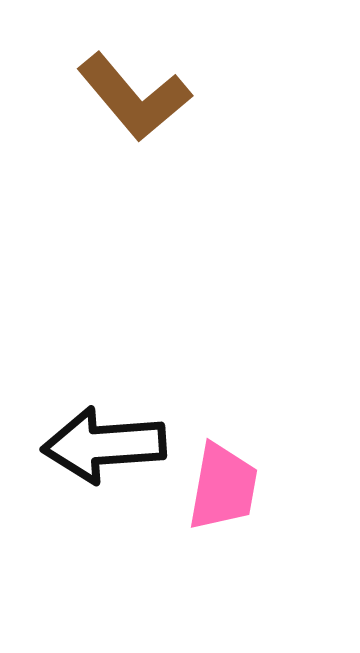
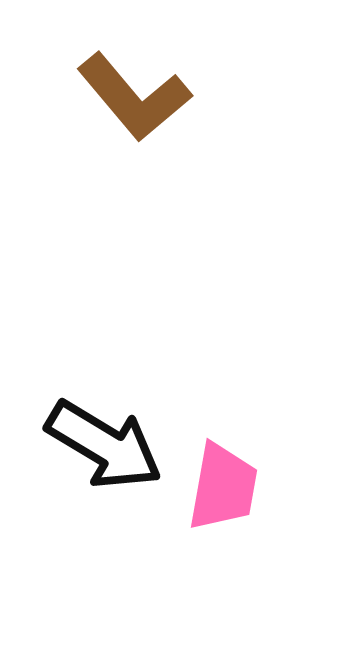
black arrow: rotated 145 degrees counterclockwise
